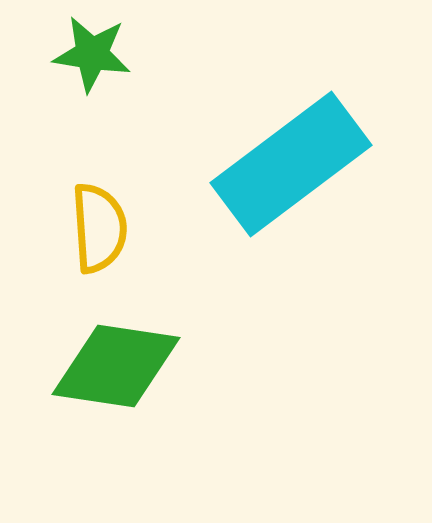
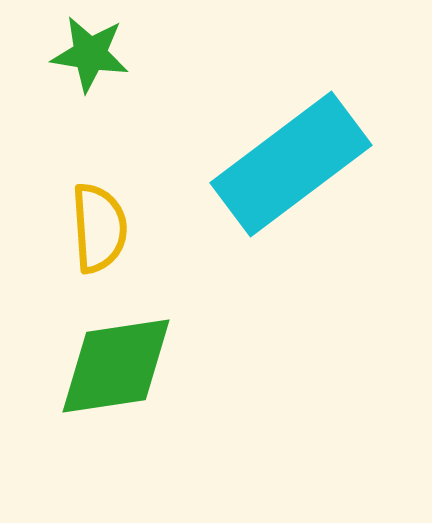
green star: moved 2 px left
green diamond: rotated 17 degrees counterclockwise
